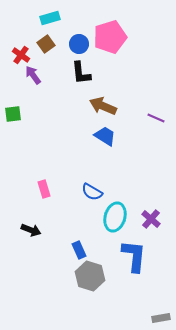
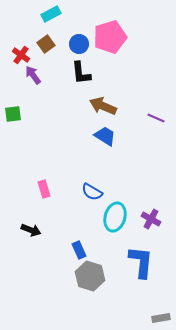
cyan rectangle: moved 1 px right, 4 px up; rotated 12 degrees counterclockwise
purple cross: rotated 12 degrees counterclockwise
blue L-shape: moved 7 px right, 6 px down
